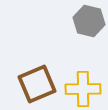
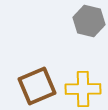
brown square: moved 2 px down
